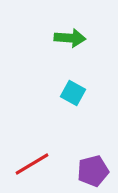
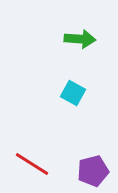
green arrow: moved 10 px right, 1 px down
red line: rotated 63 degrees clockwise
